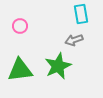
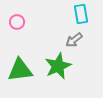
pink circle: moved 3 px left, 4 px up
gray arrow: rotated 18 degrees counterclockwise
